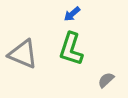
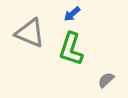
gray triangle: moved 7 px right, 21 px up
